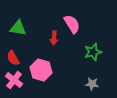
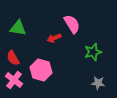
red arrow: rotated 64 degrees clockwise
gray star: moved 6 px right, 1 px up
